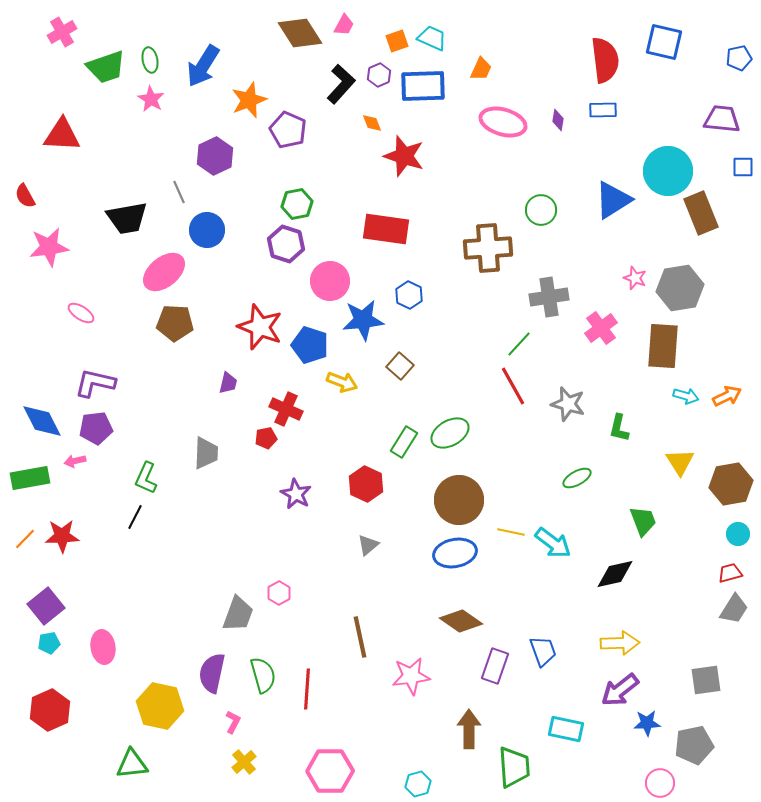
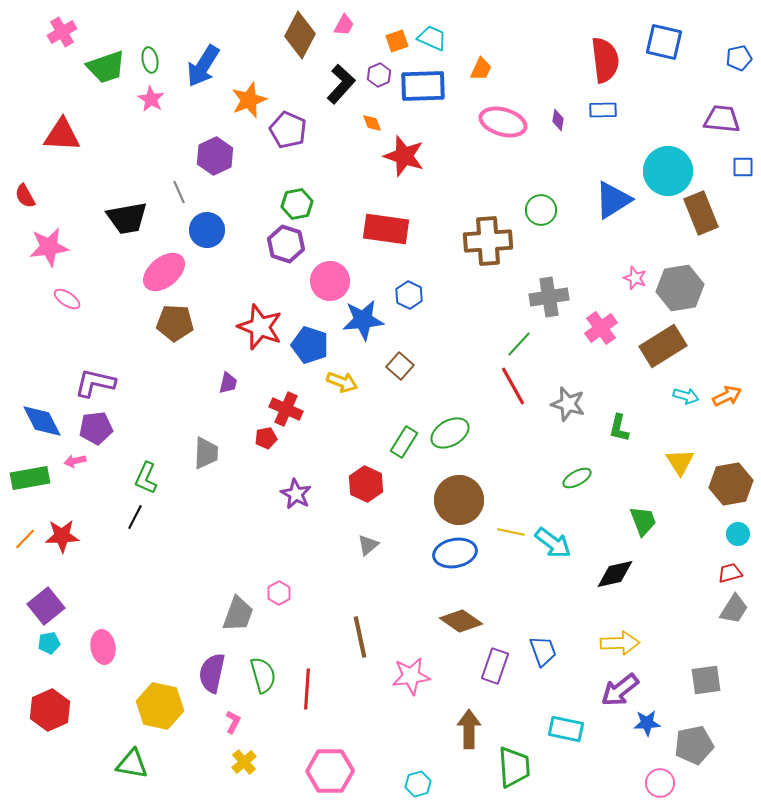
brown diamond at (300, 33): moved 2 px down; rotated 60 degrees clockwise
brown cross at (488, 248): moved 7 px up
pink ellipse at (81, 313): moved 14 px left, 14 px up
brown rectangle at (663, 346): rotated 54 degrees clockwise
green triangle at (132, 764): rotated 16 degrees clockwise
